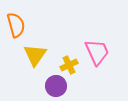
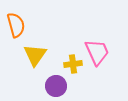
yellow cross: moved 4 px right, 1 px up; rotated 18 degrees clockwise
